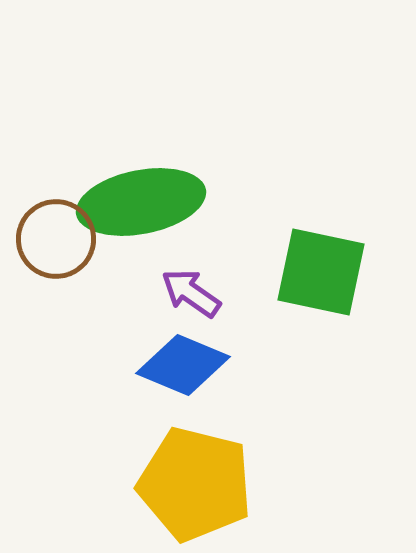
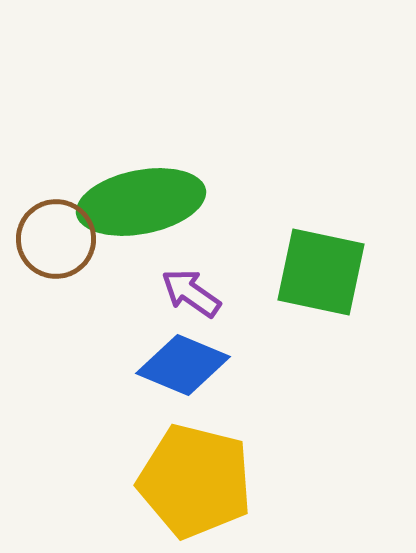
yellow pentagon: moved 3 px up
